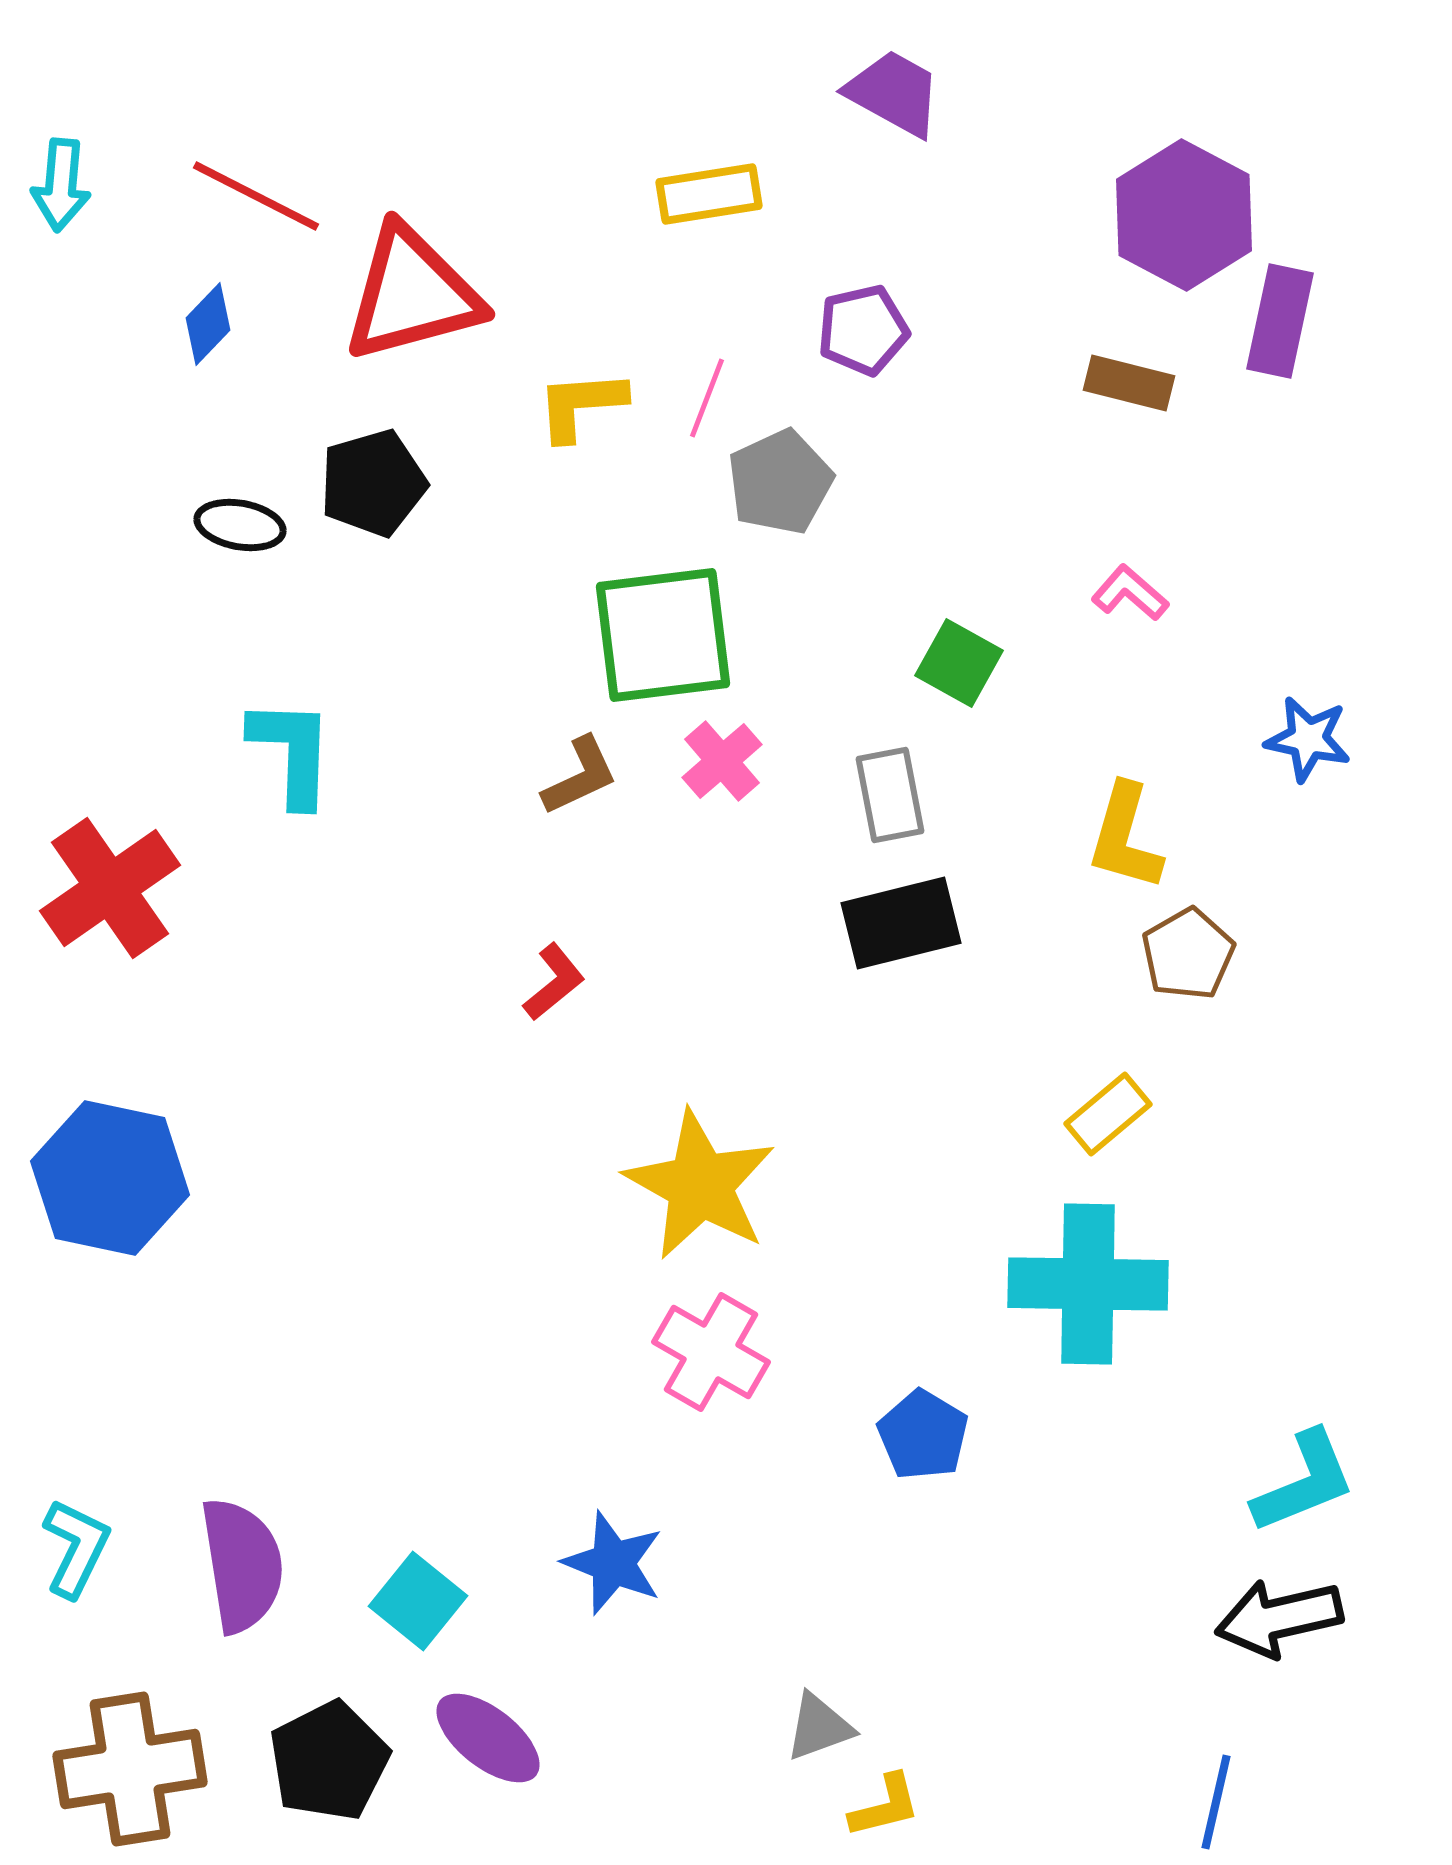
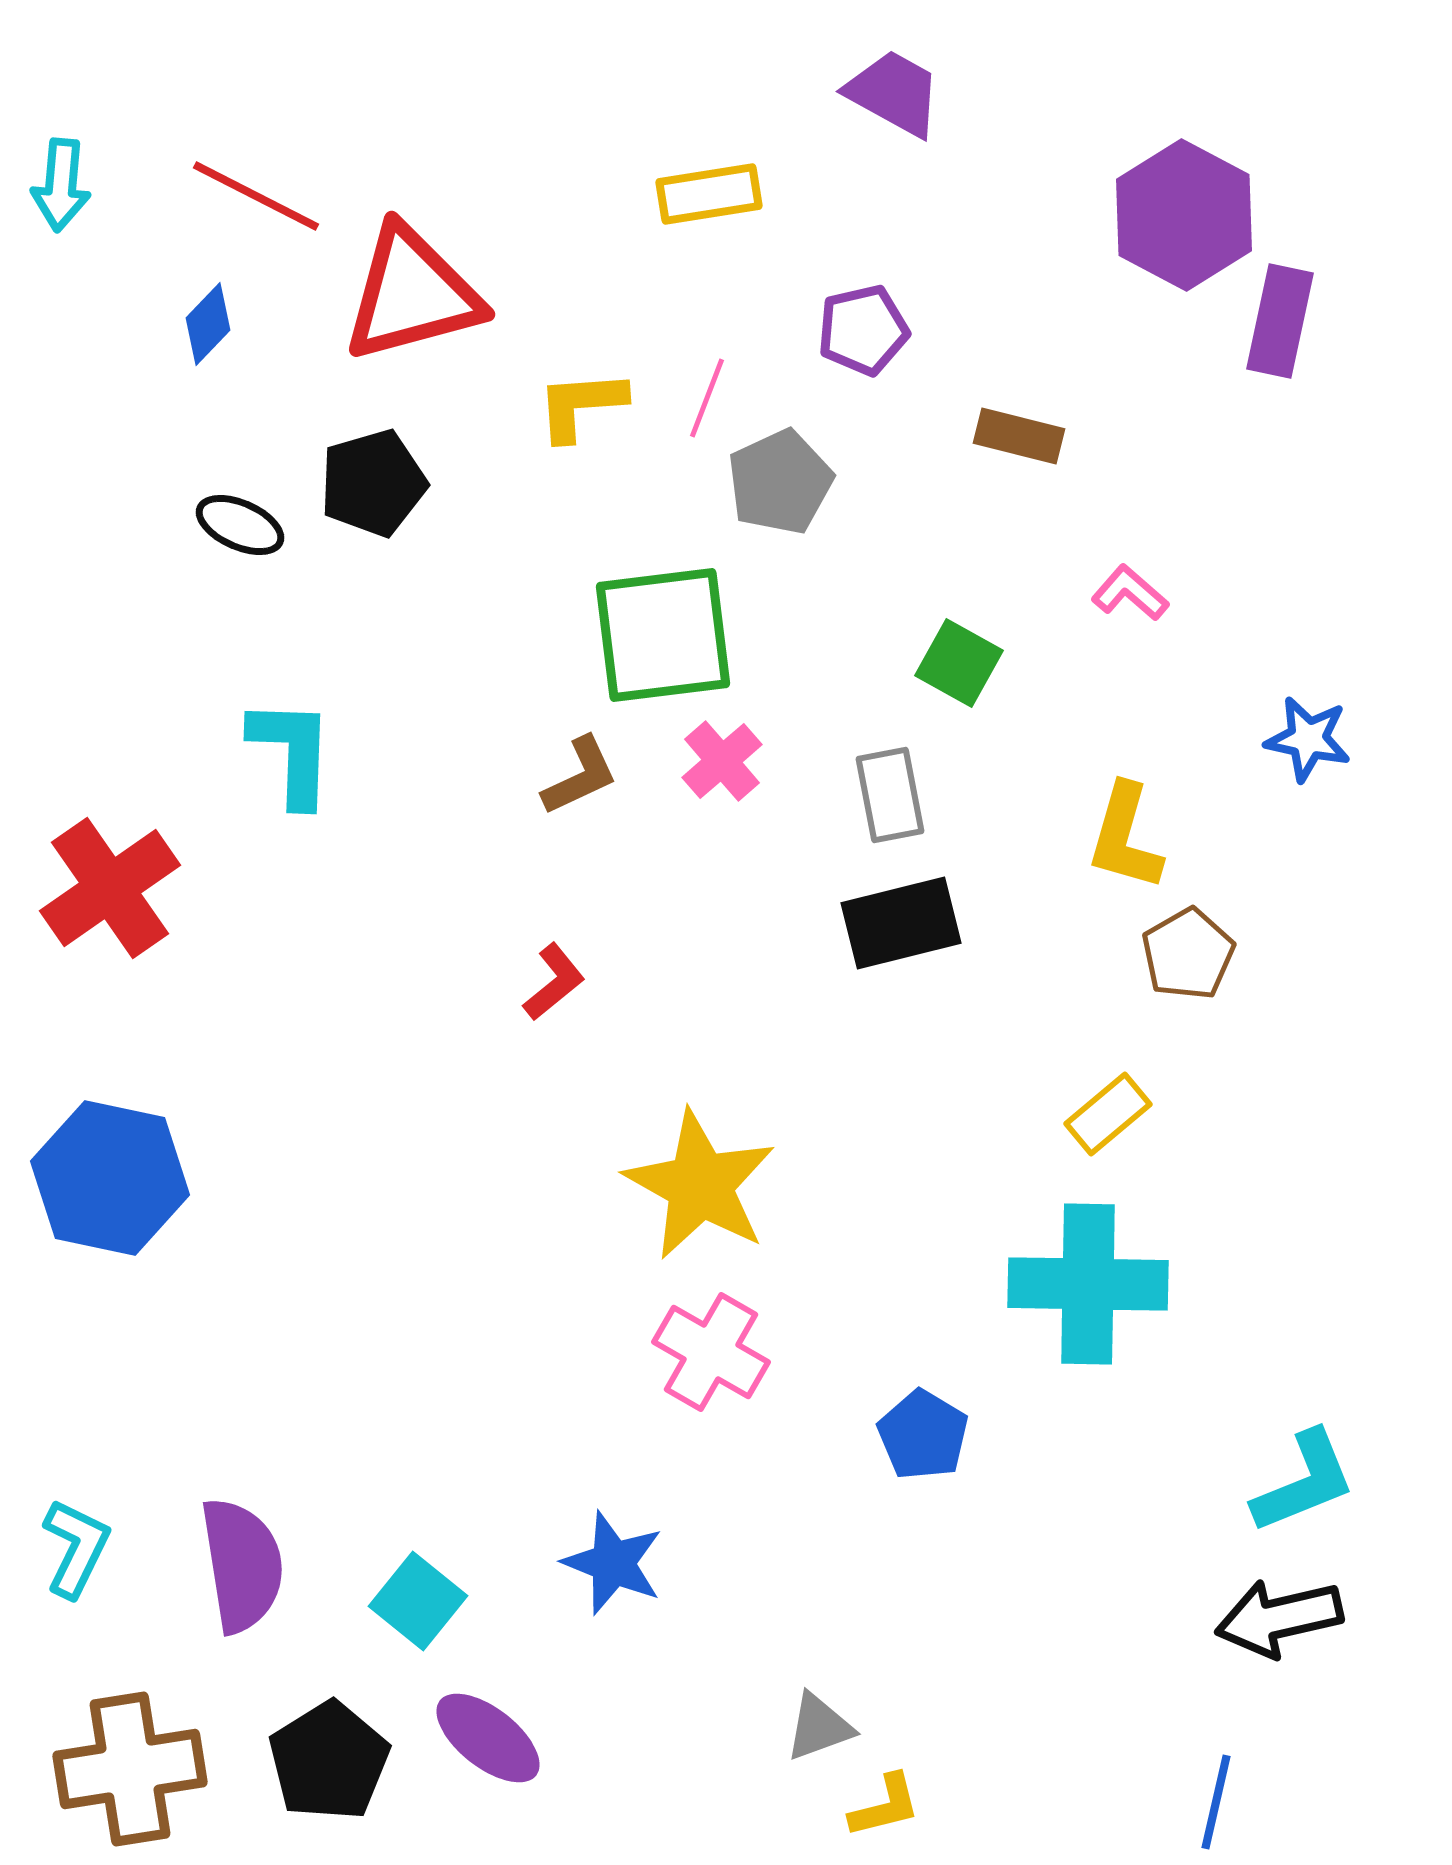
brown rectangle at (1129, 383): moved 110 px left, 53 px down
black ellipse at (240, 525): rotated 14 degrees clockwise
black pentagon at (329, 1761): rotated 5 degrees counterclockwise
